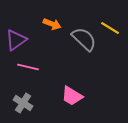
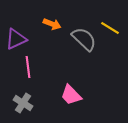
purple triangle: moved 1 px up; rotated 10 degrees clockwise
pink line: rotated 70 degrees clockwise
pink trapezoid: moved 1 px left, 1 px up; rotated 15 degrees clockwise
